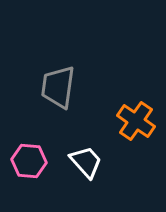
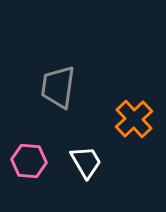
orange cross: moved 2 px left, 2 px up; rotated 12 degrees clockwise
white trapezoid: rotated 12 degrees clockwise
